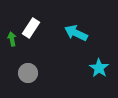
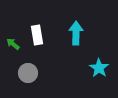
white rectangle: moved 6 px right, 7 px down; rotated 42 degrees counterclockwise
cyan arrow: rotated 65 degrees clockwise
green arrow: moved 1 px right, 5 px down; rotated 40 degrees counterclockwise
